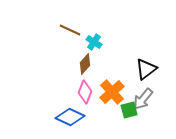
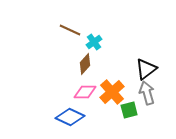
cyan cross: rotated 21 degrees clockwise
pink diamond: rotated 70 degrees clockwise
gray arrow: moved 4 px right, 6 px up; rotated 125 degrees clockwise
